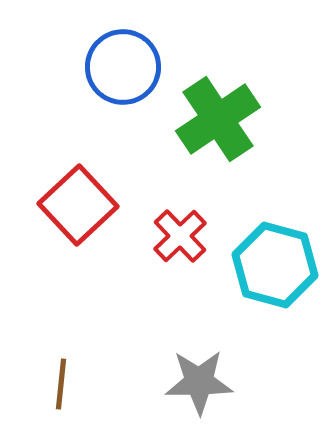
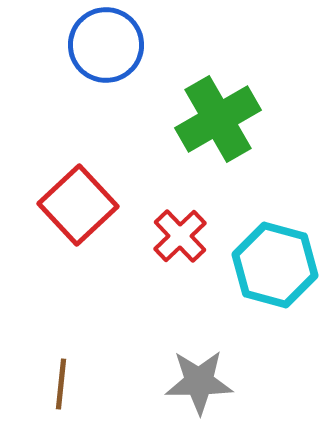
blue circle: moved 17 px left, 22 px up
green cross: rotated 4 degrees clockwise
